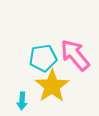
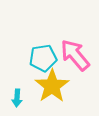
cyan arrow: moved 5 px left, 3 px up
